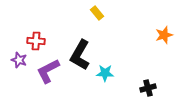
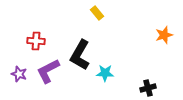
purple star: moved 14 px down
